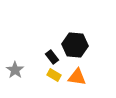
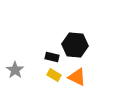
black rectangle: rotated 40 degrees counterclockwise
orange triangle: rotated 18 degrees clockwise
